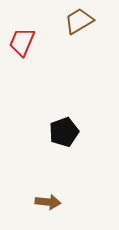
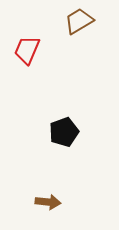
red trapezoid: moved 5 px right, 8 px down
